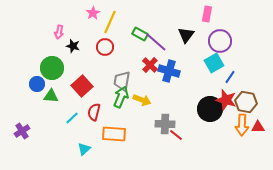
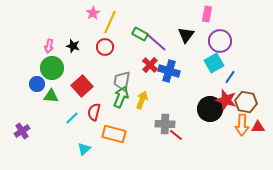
pink arrow: moved 10 px left, 14 px down
yellow arrow: rotated 90 degrees counterclockwise
orange rectangle: rotated 10 degrees clockwise
